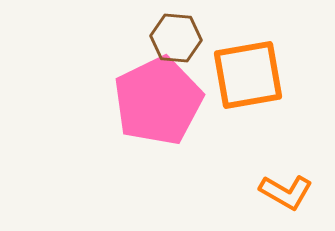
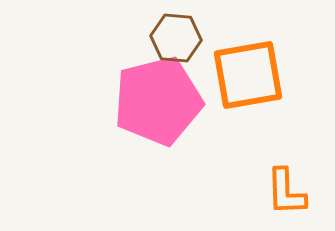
pink pentagon: rotated 12 degrees clockwise
orange L-shape: rotated 58 degrees clockwise
